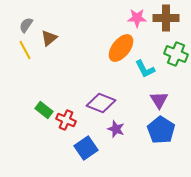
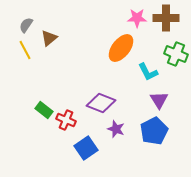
cyan L-shape: moved 3 px right, 3 px down
blue pentagon: moved 7 px left, 1 px down; rotated 12 degrees clockwise
